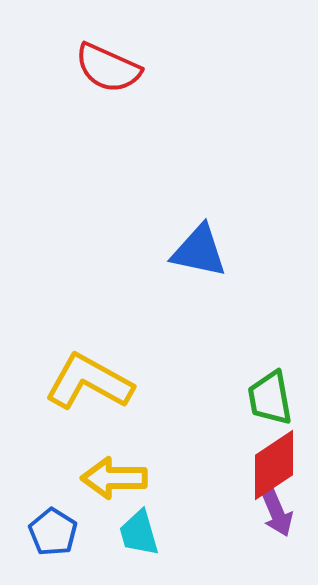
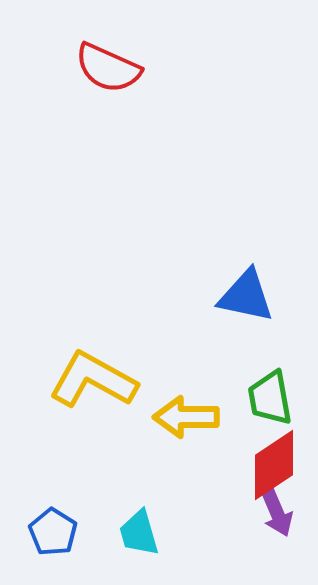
blue triangle: moved 47 px right, 45 px down
yellow L-shape: moved 4 px right, 2 px up
yellow arrow: moved 72 px right, 61 px up
